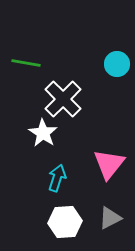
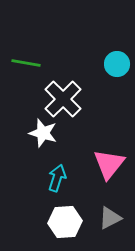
white star: rotated 16 degrees counterclockwise
